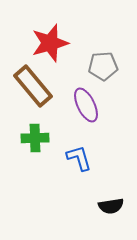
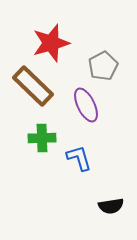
red star: moved 1 px right
gray pentagon: rotated 24 degrees counterclockwise
brown rectangle: rotated 6 degrees counterclockwise
green cross: moved 7 px right
